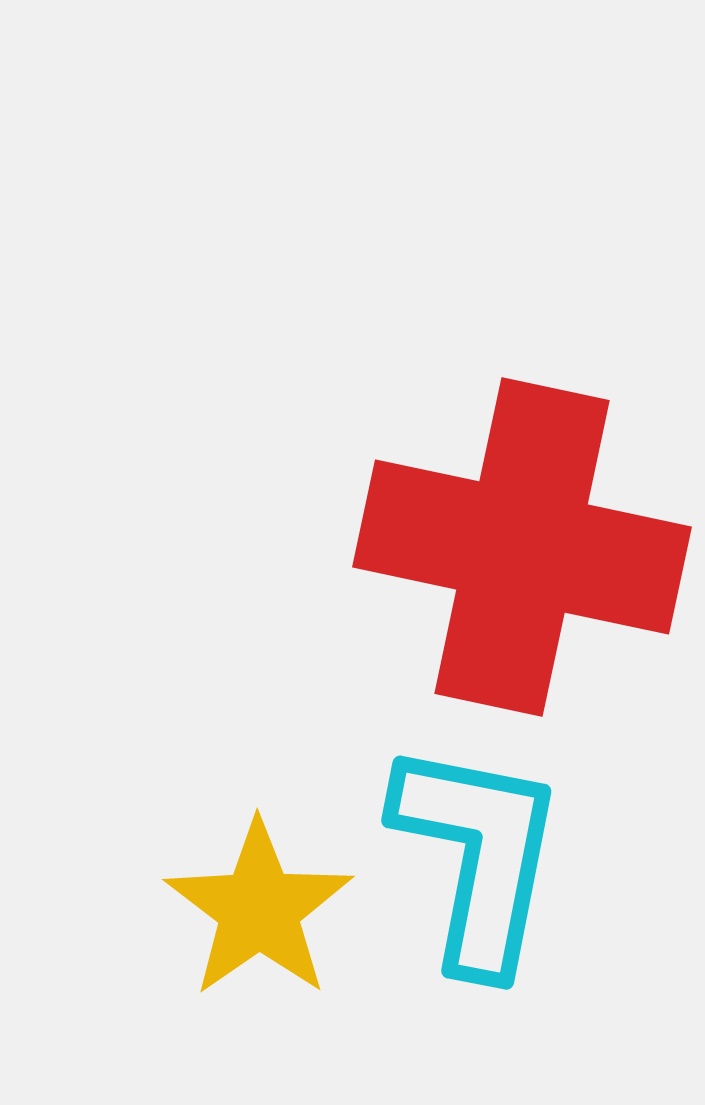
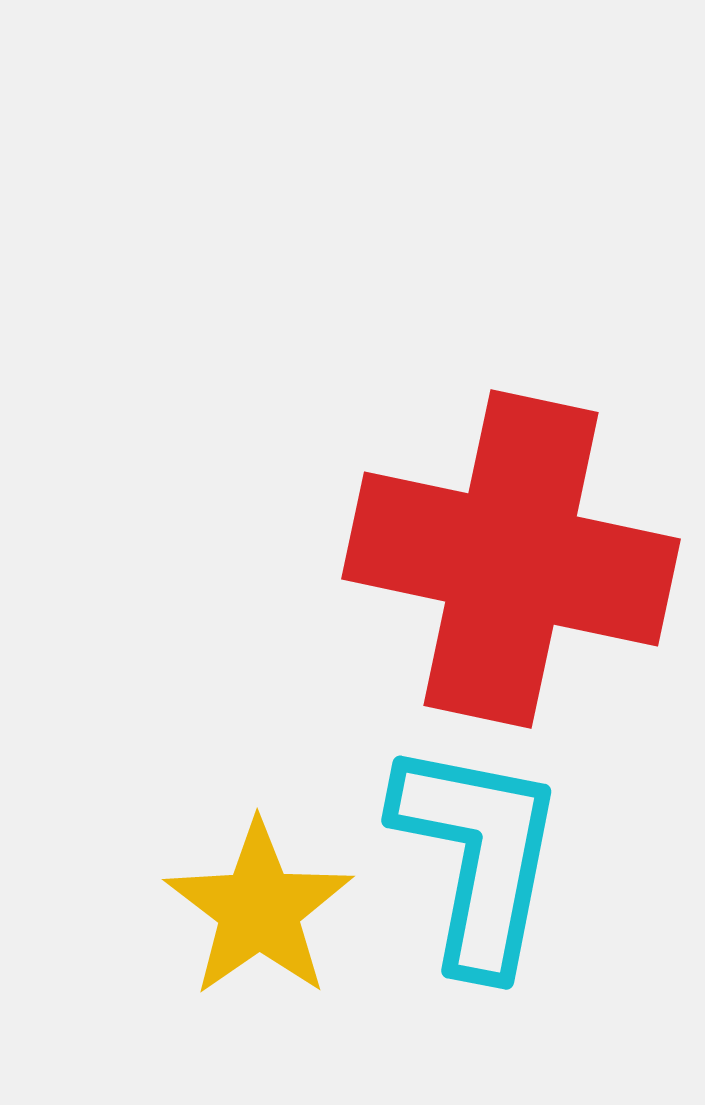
red cross: moved 11 px left, 12 px down
